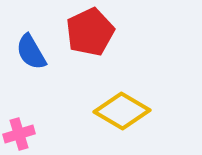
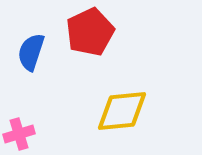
blue semicircle: rotated 48 degrees clockwise
yellow diamond: rotated 36 degrees counterclockwise
